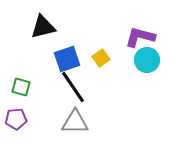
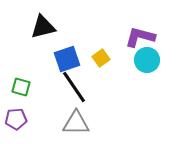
black line: moved 1 px right
gray triangle: moved 1 px right, 1 px down
